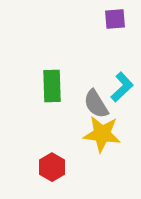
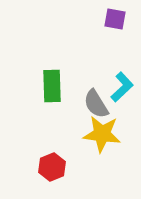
purple square: rotated 15 degrees clockwise
red hexagon: rotated 8 degrees clockwise
